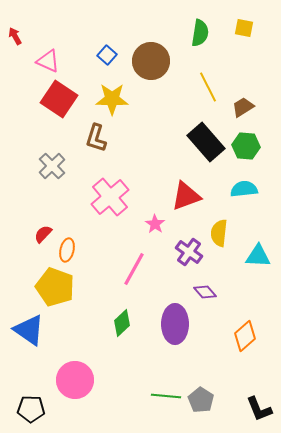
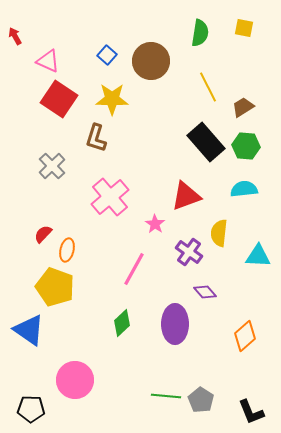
black L-shape: moved 8 px left, 3 px down
